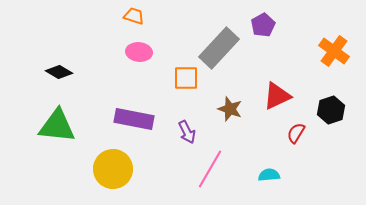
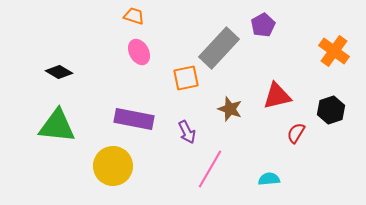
pink ellipse: rotated 55 degrees clockwise
orange square: rotated 12 degrees counterclockwise
red triangle: rotated 12 degrees clockwise
yellow circle: moved 3 px up
cyan semicircle: moved 4 px down
